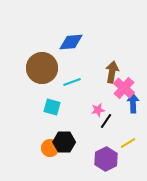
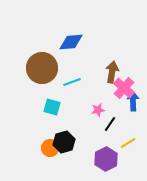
blue arrow: moved 2 px up
black line: moved 4 px right, 3 px down
black hexagon: rotated 15 degrees counterclockwise
